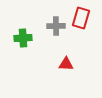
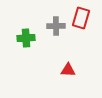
green cross: moved 3 px right
red triangle: moved 2 px right, 6 px down
